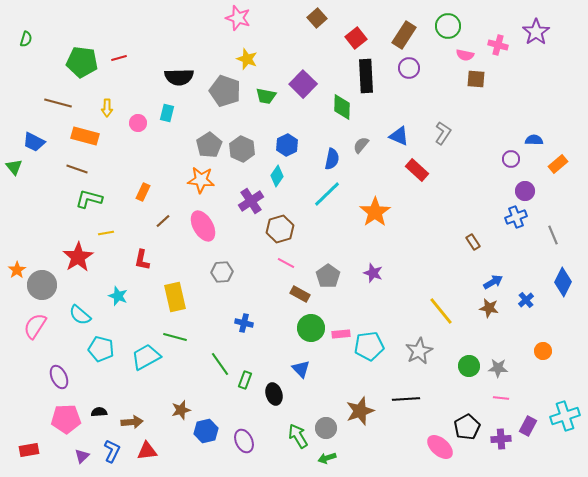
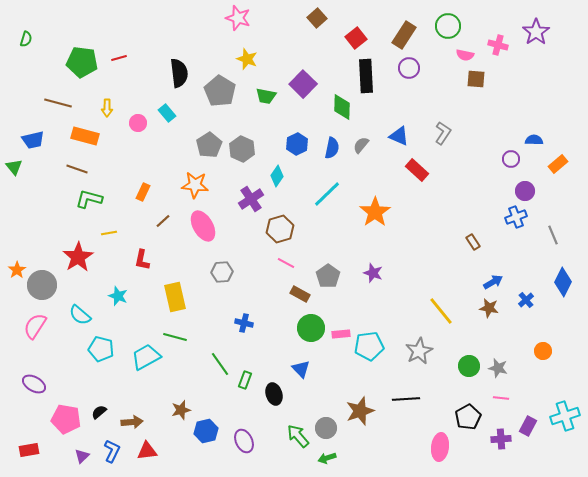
black semicircle at (179, 77): moved 4 px up; rotated 96 degrees counterclockwise
gray pentagon at (225, 91): moved 5 px left; rotated 12 degrees clockwise
cyan rectangle at (167, 113): rotated 54 degrees counterclockwise
blue trapezoid at (34, 142): moved 1 px left, 2 px up; rotated 40 degrees counterclockwise
blue hexagon at (287, 145): moved 10 px right, 1 px up
blue semicircle at (332, 159): moved 11 px up
orange star at (201, 180): moved 6 px left, 5 px down
purple cross at (251, 201): moved 2 px up
yellow line at (106, 233): moved 3 px right
gray star at (498, 368): rotated 12 degrees clockwise
purple ellipse at (59, 377): moved 25 px left, 7 px down; rotated 35 degrees counterclockwise
black semicircle at (99, 412): rotated 35 degrees counterclockwise
pink pentagon at (66, 419): rotated 12 degrees clockwise
black pentagon at (467, 427): moved 1 px right, 10 px up
green arrow at (298, 436): rotated 10 degrees counterclockwise
pink ellipse at (440, 447): rotated 56 degrees clockwise
